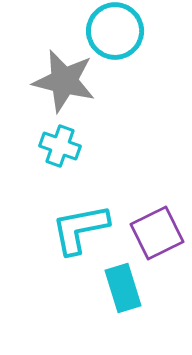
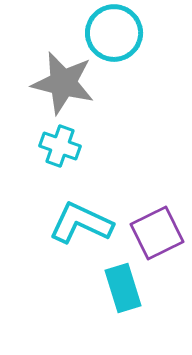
cyan circle: moved 1 px left, 2 px down
gray star: moved 1 px left, 2 px down
cyan L-shape: moved 1 px right, 6 px up; rotated 36 degrees clockwise
